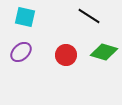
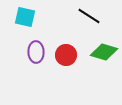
purple ellipse: moved 15 px right; rotated 50 degrees counterclockwise
